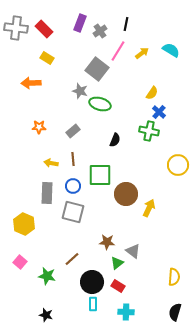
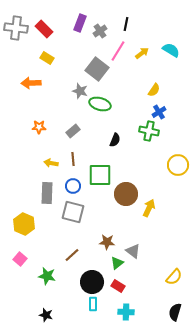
yellow semicircle at (152, 93): moved 2 px right, 3 px up
blue cross at (159, 112): rotated 16 degrees clockwise
brown line at (72, 259): moved 4 px up
pink square at (20, 262): moved 3 px up
yellow semicircle at (174, 277): rotated 36 degrees clockwise
